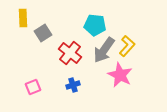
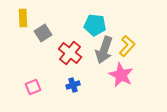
gray arrow: rotated 16 degrees counterclockwise
pink star: moved 1 px right
